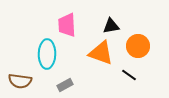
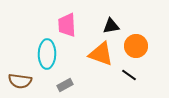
orange circle: moved 2 px left
orange triangle: moved 1 px down
